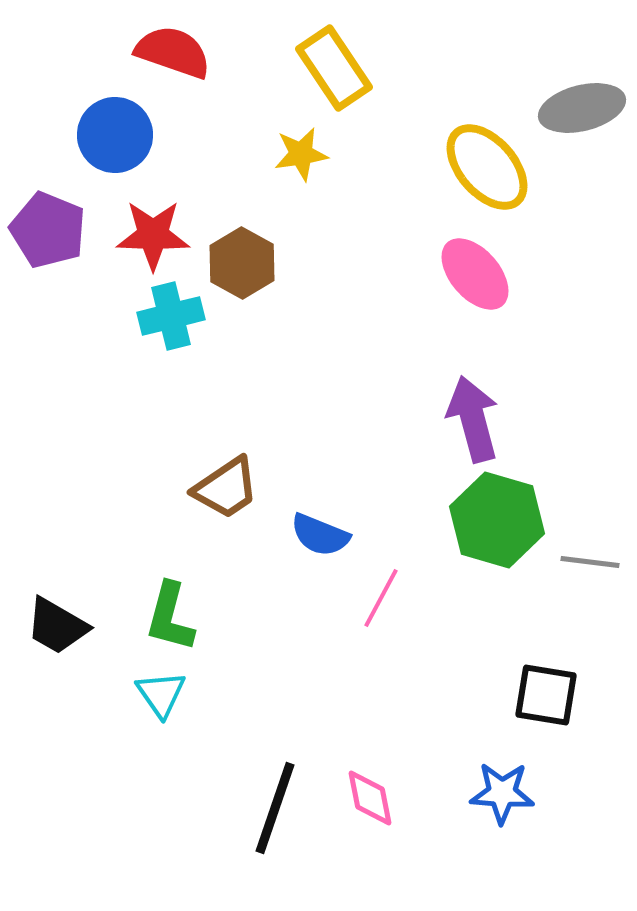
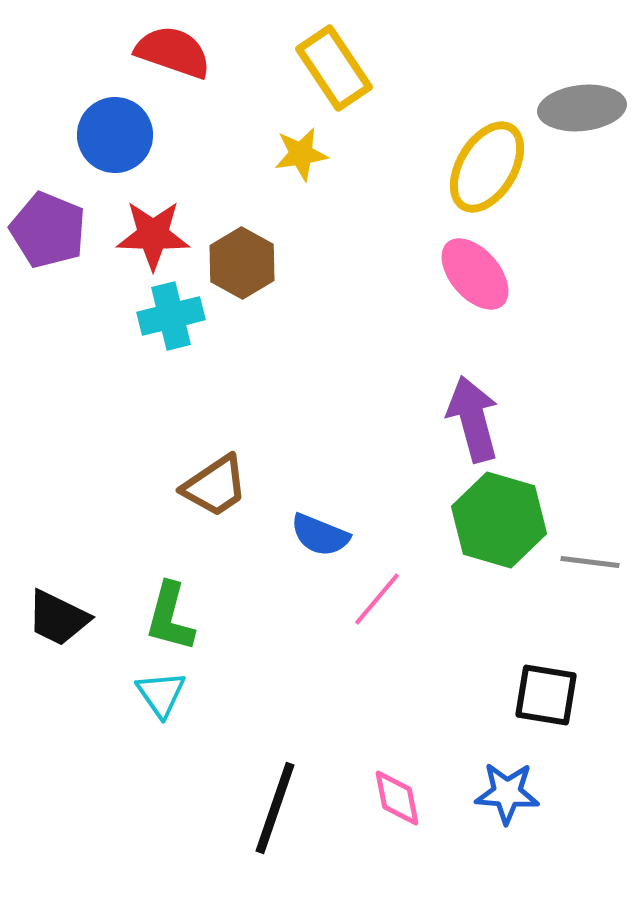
gray ellipse: rotated 8 degrees clockwise
yellow ellipse: rotated 72 degrees clockwise
brown trapezoid: moved 11 px left, 2 px up
green hexagon: moved 2 px right
pink line: moved 4 px left, 1 px down; rotated 12 degrees clockwise
black trapezoid: moved 1 px right, 8 px up; rotated 4 degrees counterclockwise
blue star: moved 5 px right
pink diamond: moved 27 px right
